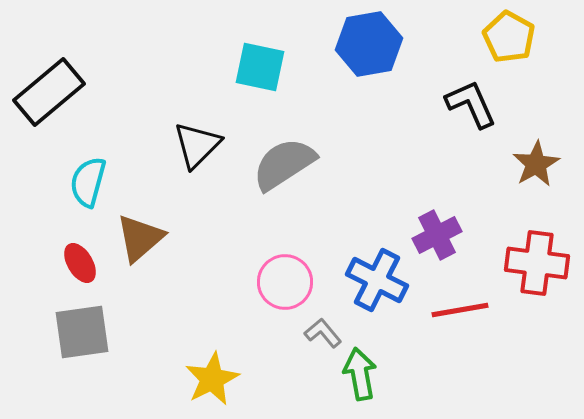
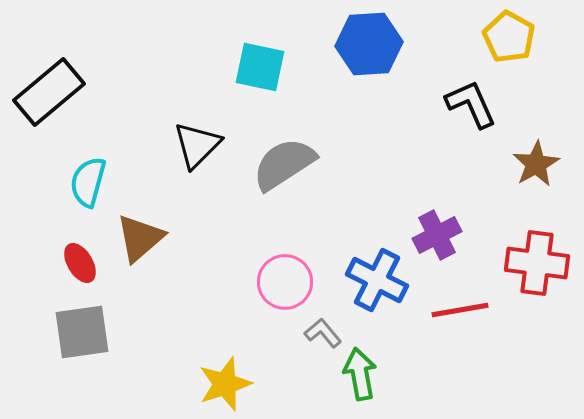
blue hexagon: rotated 6 degrees clockwise
yellow star: moved 13 px right, 5 px down; rotated 8 degrees clockwise
